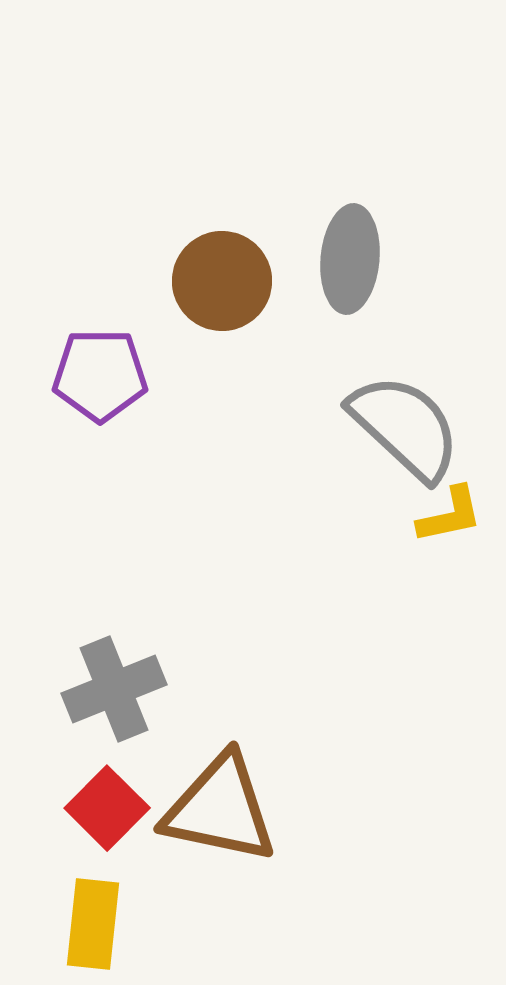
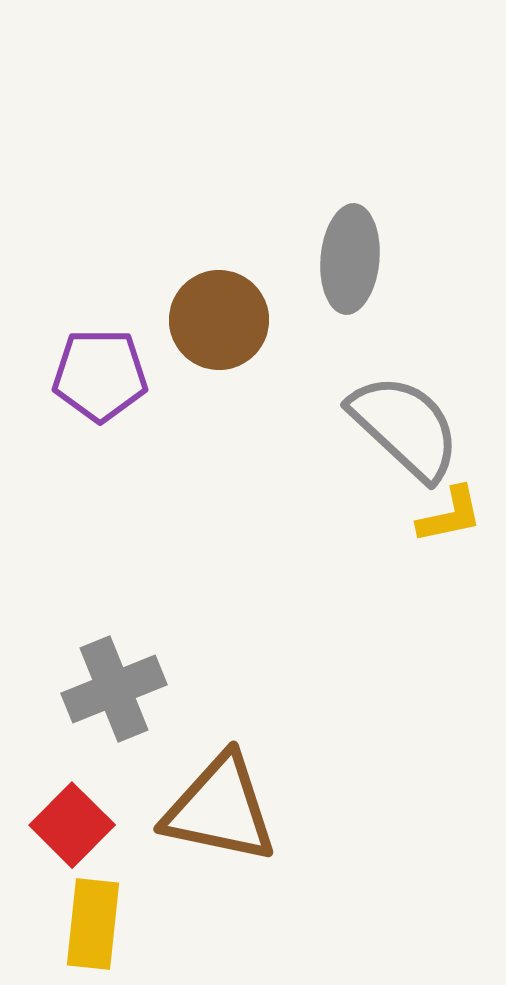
brown circle: moved 3 px left, 39 px down
red square: moved 35 px left, 17 px down
